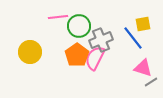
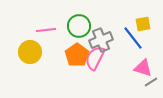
pink line: moved 12 px left, 13 px down
